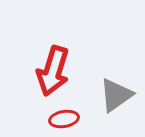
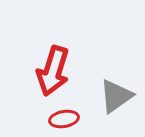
gray triangle: moved 1 px down
